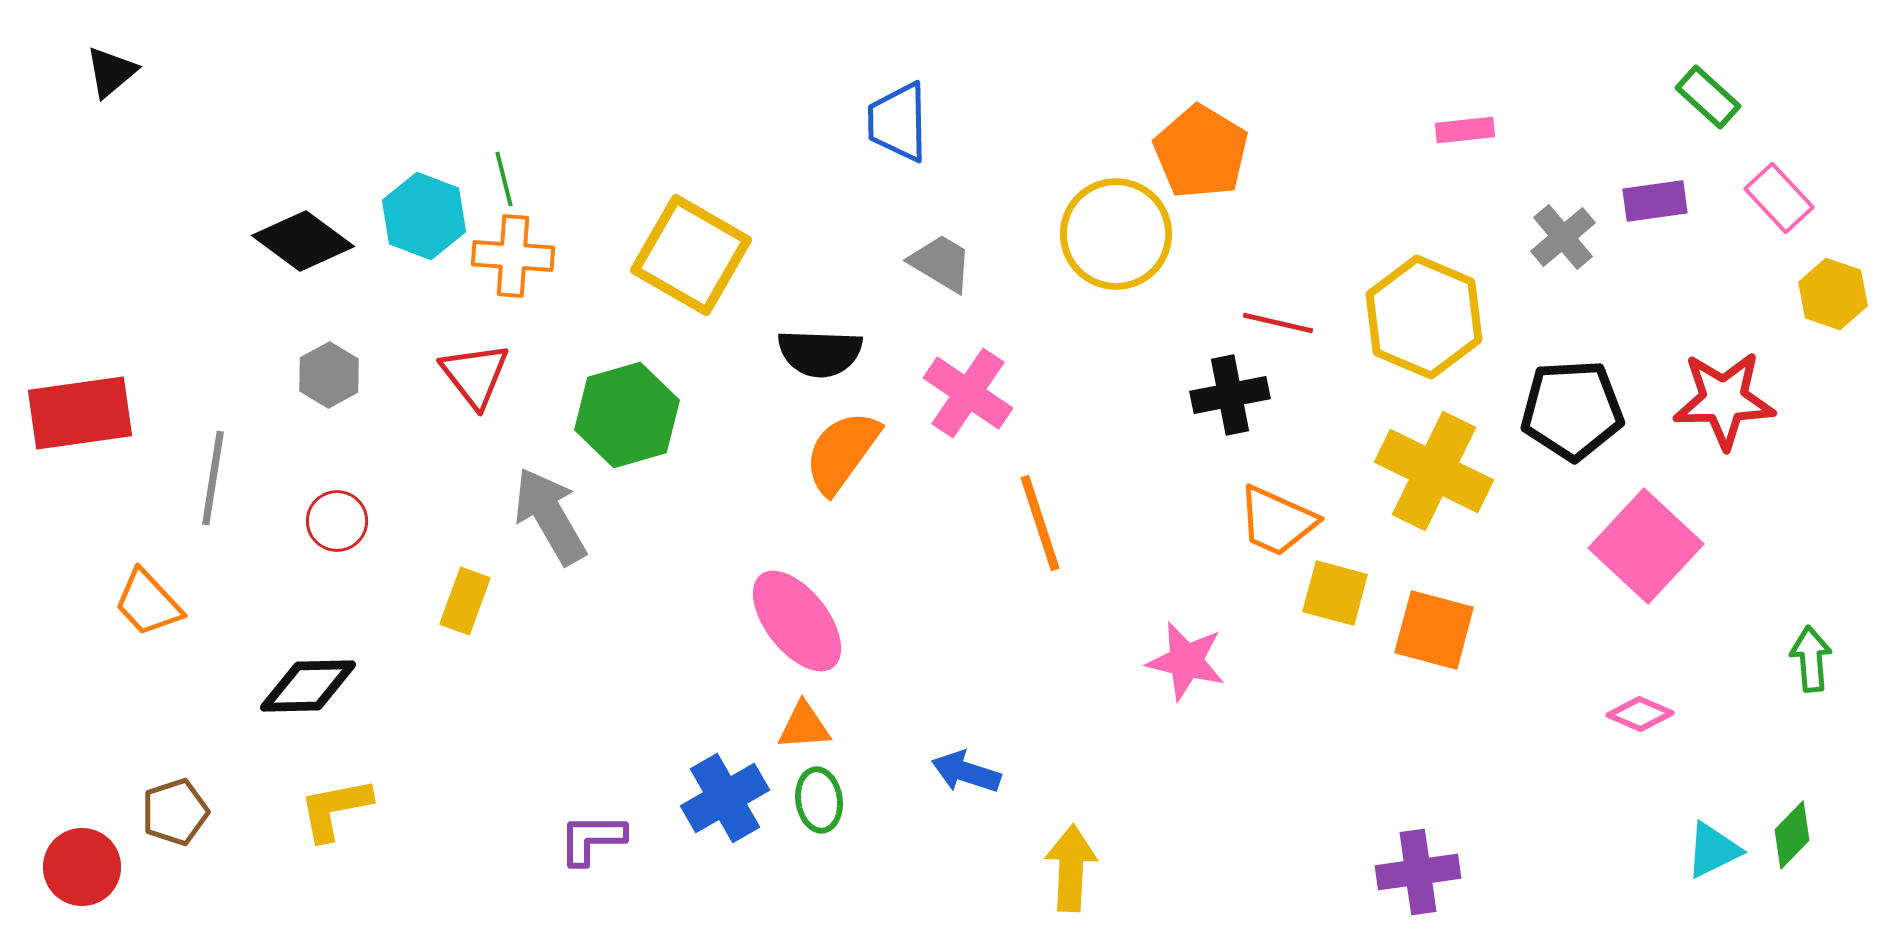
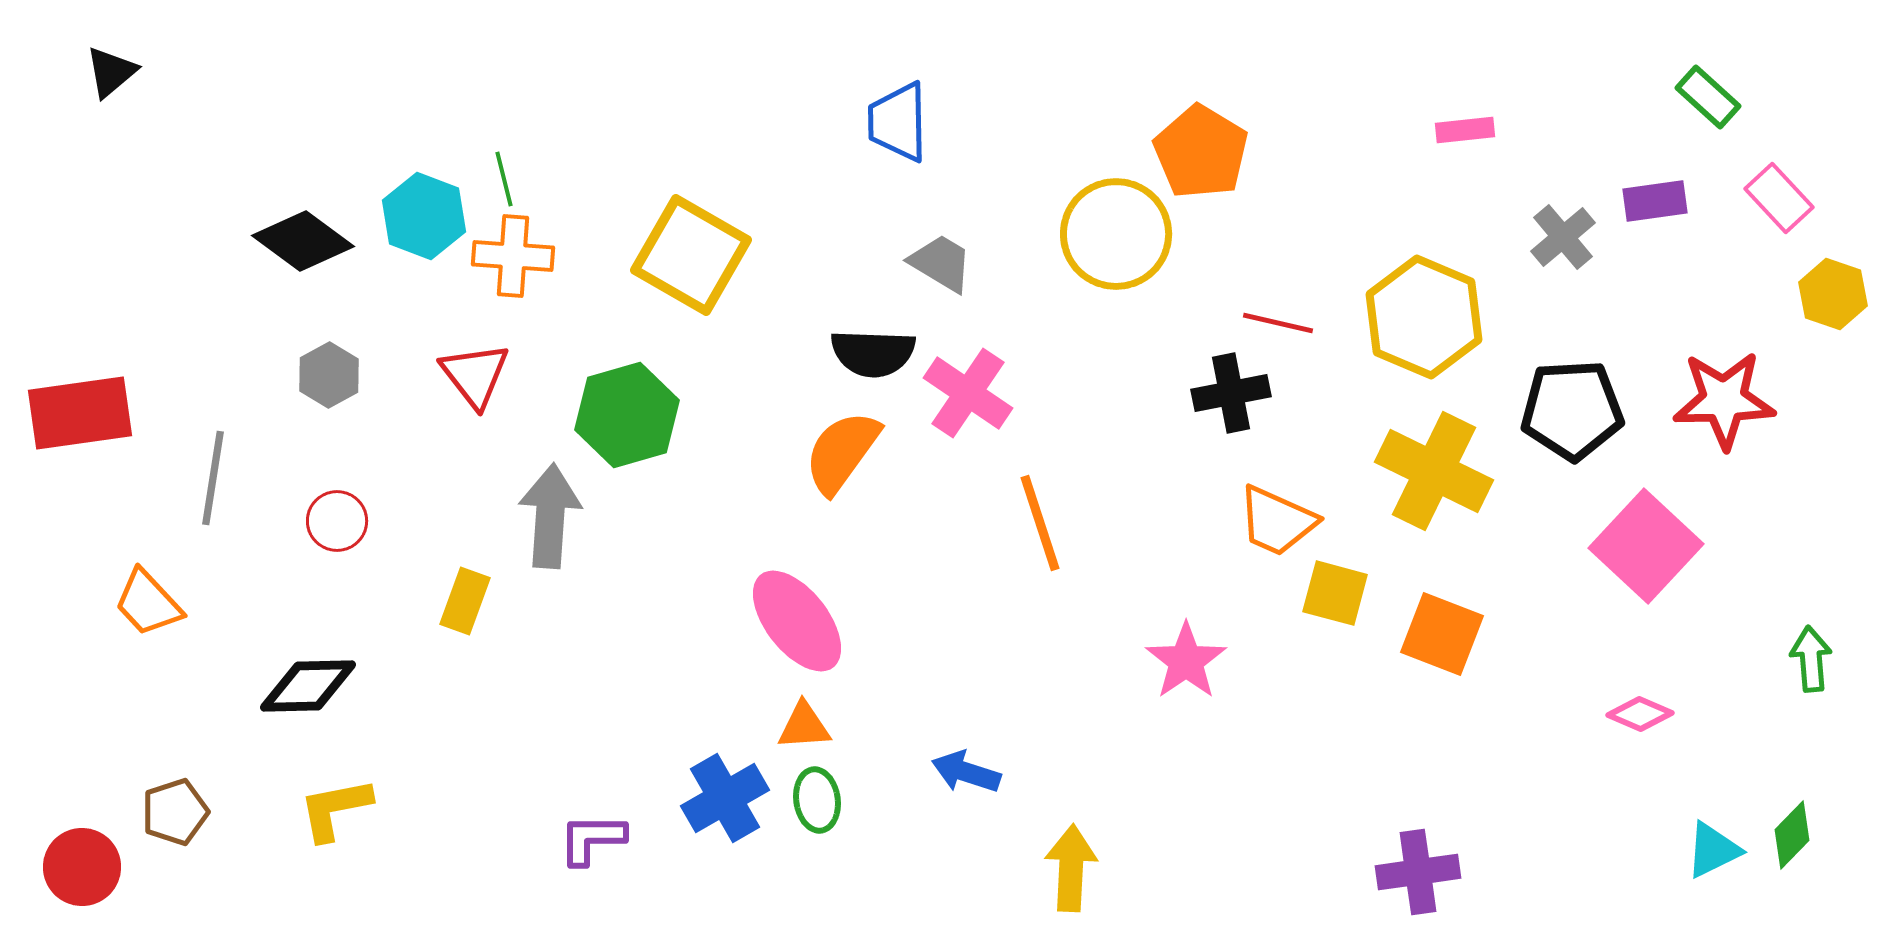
black semicircle at (820, 353): moved 53 px right
black cross at (1230, 395): moved 1 px right, 2 px up
gray arrow at (550, 516): rotated 34 degrees clockwise
orange square at (1434, 630): moved 8 px right, 4 px down; rotated 6 degrees clockwise
pink star at (1186, 661): rotated 24 degrees clockwise
green ellipse at (819, 800): moved 2 px left
